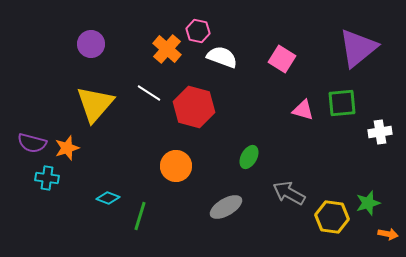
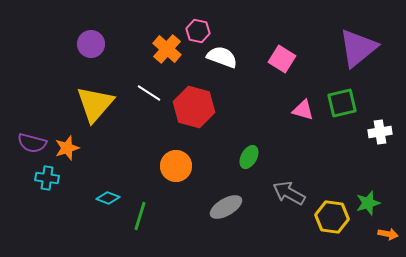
green square: rotated 8 degrees counterclockwise
